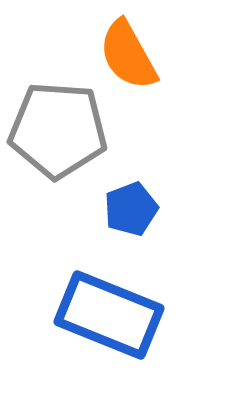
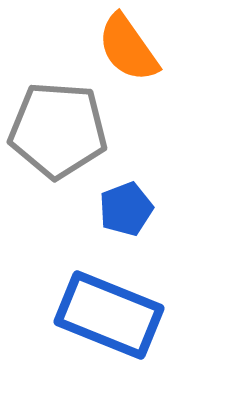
orange semicircle: moved 7 px up; rotated 6 degrees counterclockwise
blue pentagon: moved 5 px left
